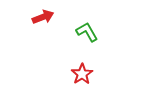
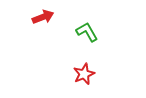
red star: moved 2 px right; rotated 10 degrees clockwise
